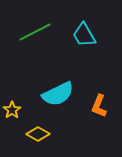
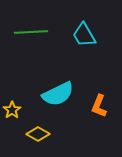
green line: moved 4 px left; rotated 24 degrees clockwise
